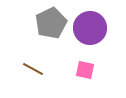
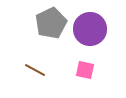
purple circle: moved 1 px down
brown line: moved 2 px right, 1 px down
